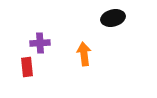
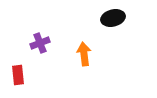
purple cross: rotated 18 degrees counterclockwise
red rectangle: moved 9 px left, 8 px down
